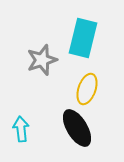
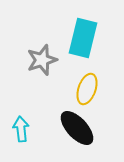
black ellipse: rotated 12 degrees counterclockwise
